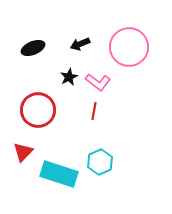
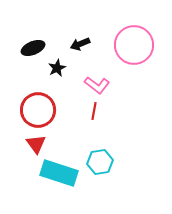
pink circle: moved 5 px right, 2 px up
black star: moved 12 px left, 9 px up
pink L-shape: moved 1 px left, 3 px down
red triangle: moved 13 px right, 8 px up; rotated 20 degrees counterclockwise
cyan hexagon: rotated 15 degrees clockwise
cyan rectangle: moved 1 px up
